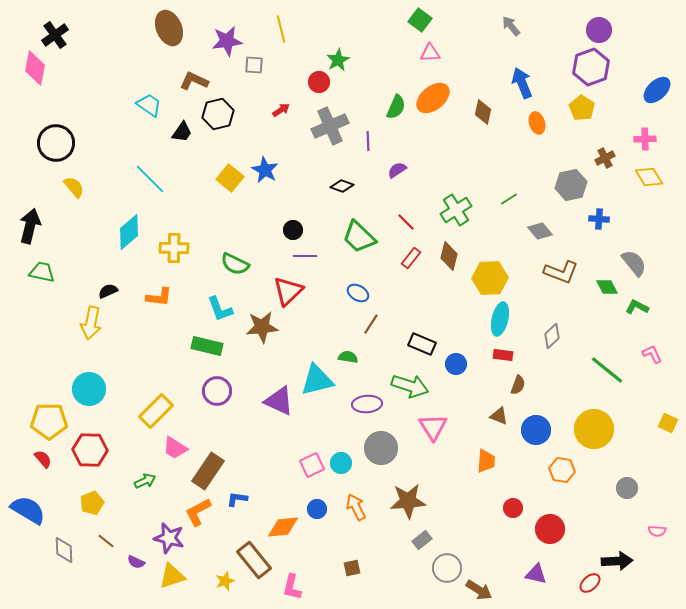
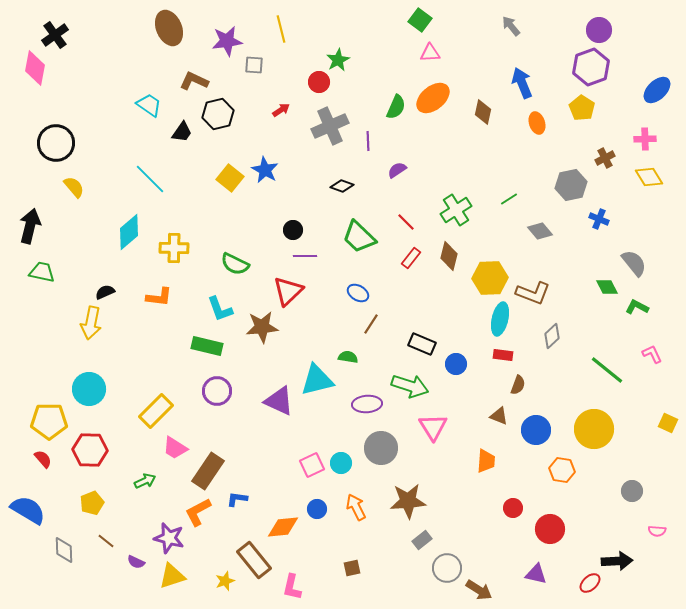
blue cross at (599, 219): rotated 18 degrees clockwise
brown L-shape at (561, 272): moved 28 px left, 21 px down
black semicircle at (108, 291): moved 3 px left, 1 px down
gray circle at (627, 488): moved 5 px right, 3 px down
